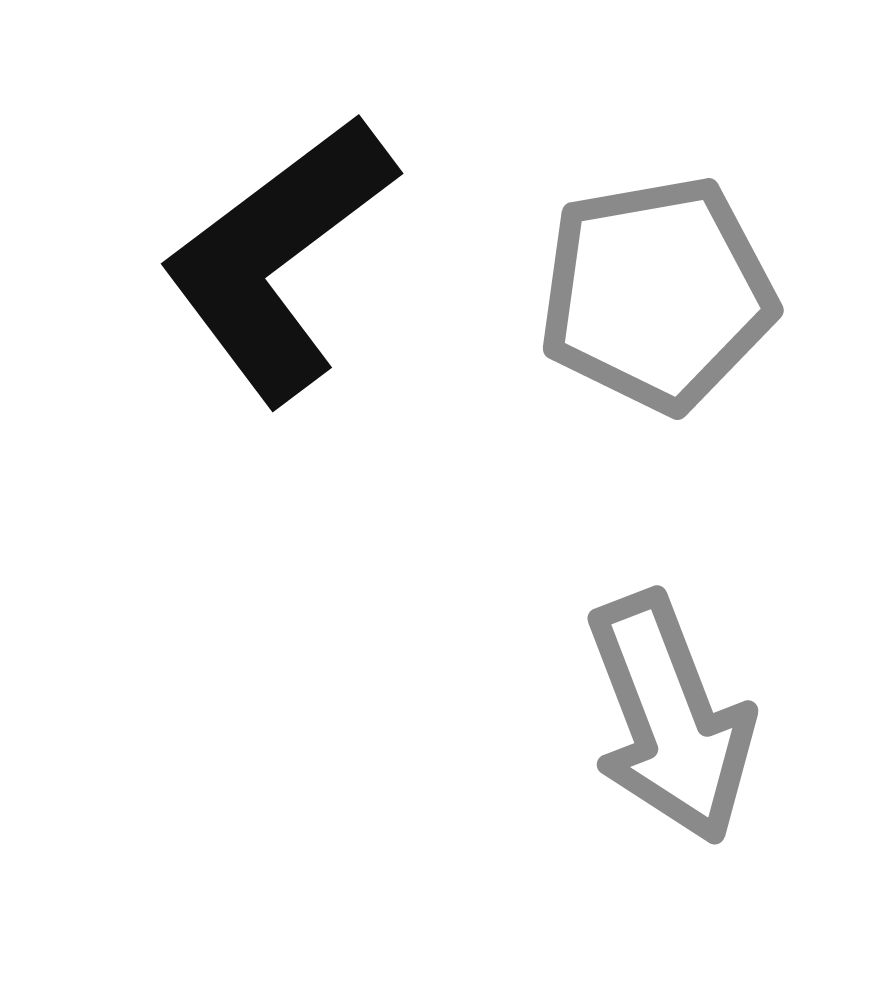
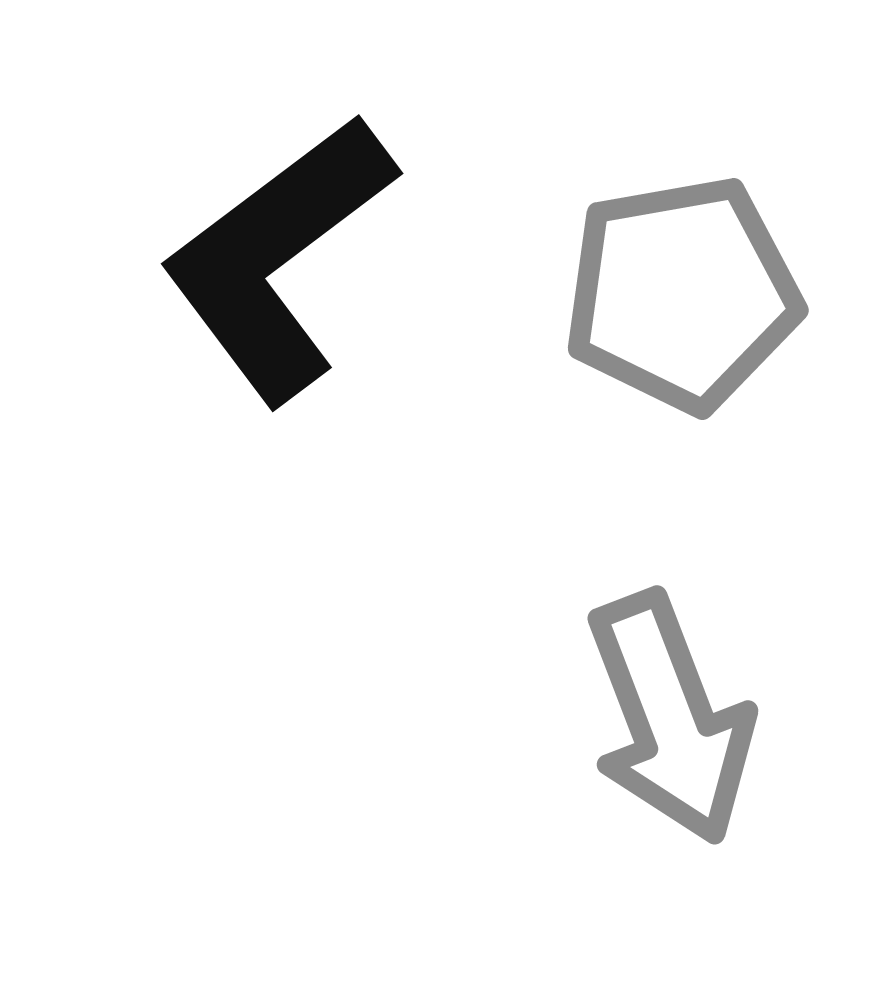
gray pentagon: moved 25 px right
